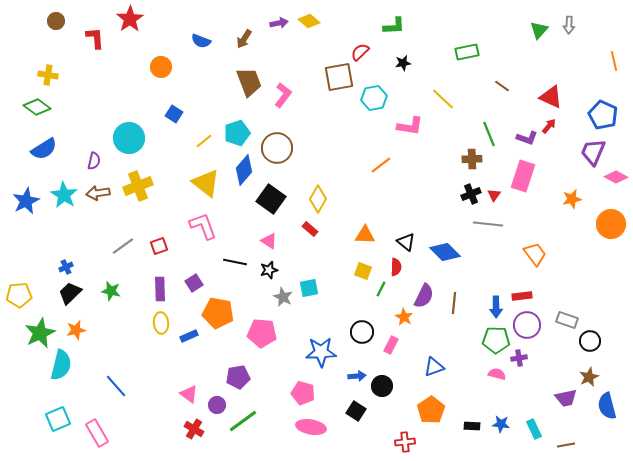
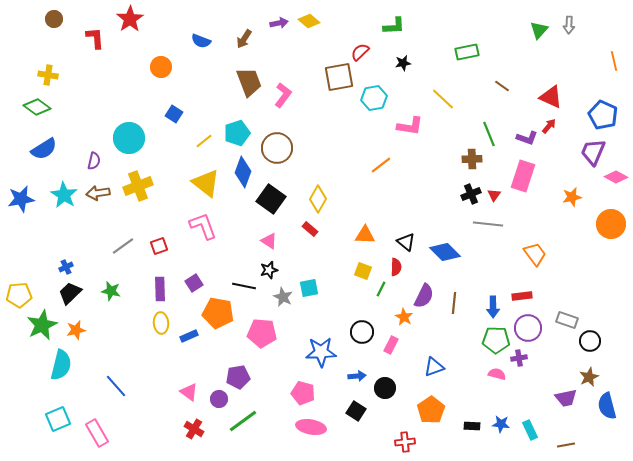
brown circle at (56, 21): moved 2 px left, 2 px up
blue diamond at (244, 170): moved 1 px left, 2 px down; rotated 20 degrees counterclockwise
orange star at (572, 199): moved 2 px up
blue star at (26, 201): moved 5 px left, 2 px up; rotated 16 degrees clockwise
black line at (235, 262): moved 9 px right, 24 px down
blue arrow at (496, 307): moved 3 px left
purple circle at (527, 325): moved 1 px right, 3 px down
green star at (40, 333): moved 2 px right, 8 px up
black circle at (382, 386): moved 3 px right, 2 px down
pink triangle at (189, 394): moved 2 px up
purple circle at (217, 405): moved 2 px right, 6 px up
cyan rectangle at (534, 429): moved 4 px left, 1 px down
